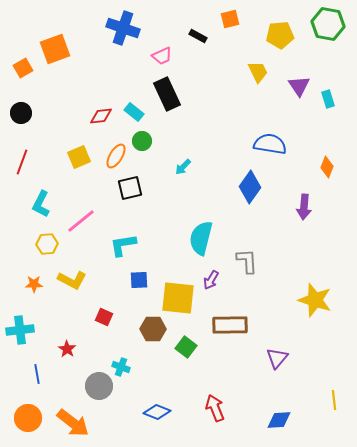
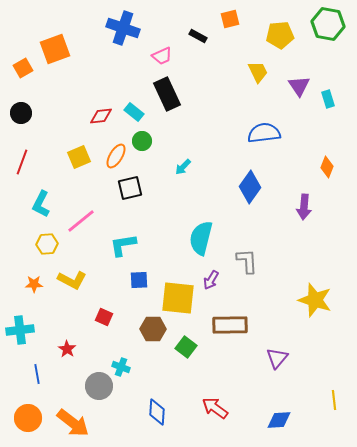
blue semicircle at (270, 144): moved 6 px left, 11 px up; rotated 16 degrees counterclockwise
red arrow at (215, 408): rotated 32 degrees counterclockwise
blue diamond at (157, 412): rotated 72 degrees clockwise
